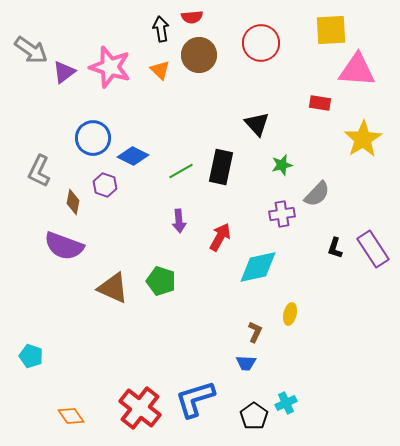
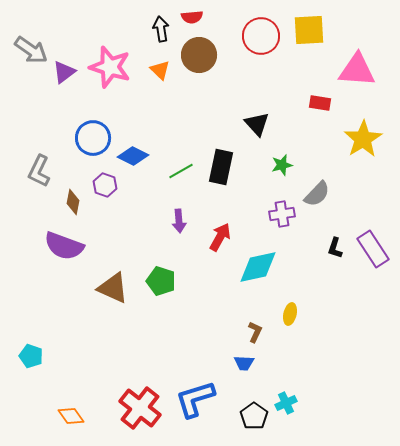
yellow square: moved 22 px left
red circle: moved 7 px up
blue trapezoid: moved 2 px left
